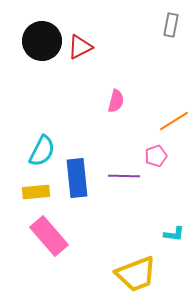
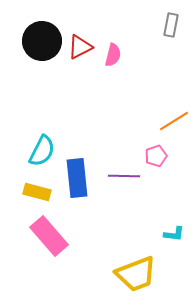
pink semicircle: moved 3 px left, 46 px up
yellow rectangle: moved 1 px right; rotated 20 degrees clockwise
